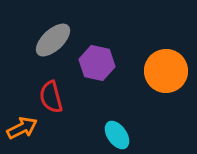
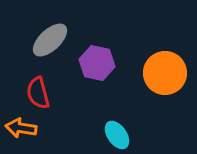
gray ellipse: moved 3 px left
orange circle: moved 1 px left, 2 px down
red semicircle: moved 13 px left, 4 px up
orange arrow: moved 1 px left; rotated 144 degrees counterclockwise
